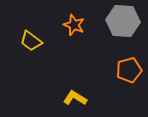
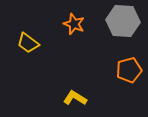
orange star: moved 1 px up
yellow trapezoid: moved 3 px left, 2 px down
